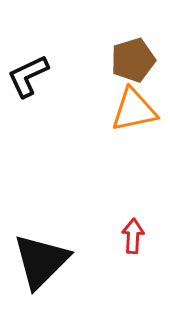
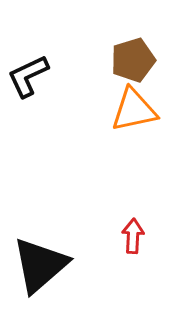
black triangle: moved 1 px left, 4 px down; rotated 4 degrees clockwise
